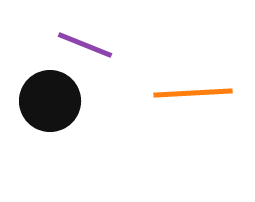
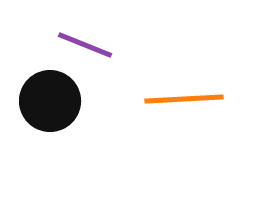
orange line: moved 9 px left, 6 px down
